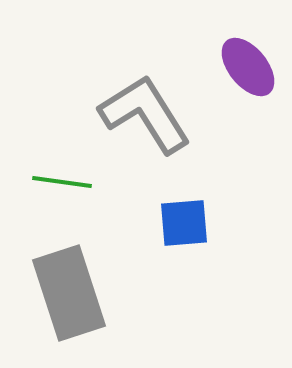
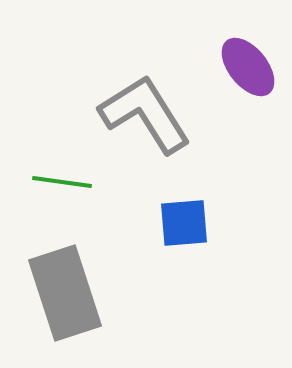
gray rectangle: moved 4 px left
